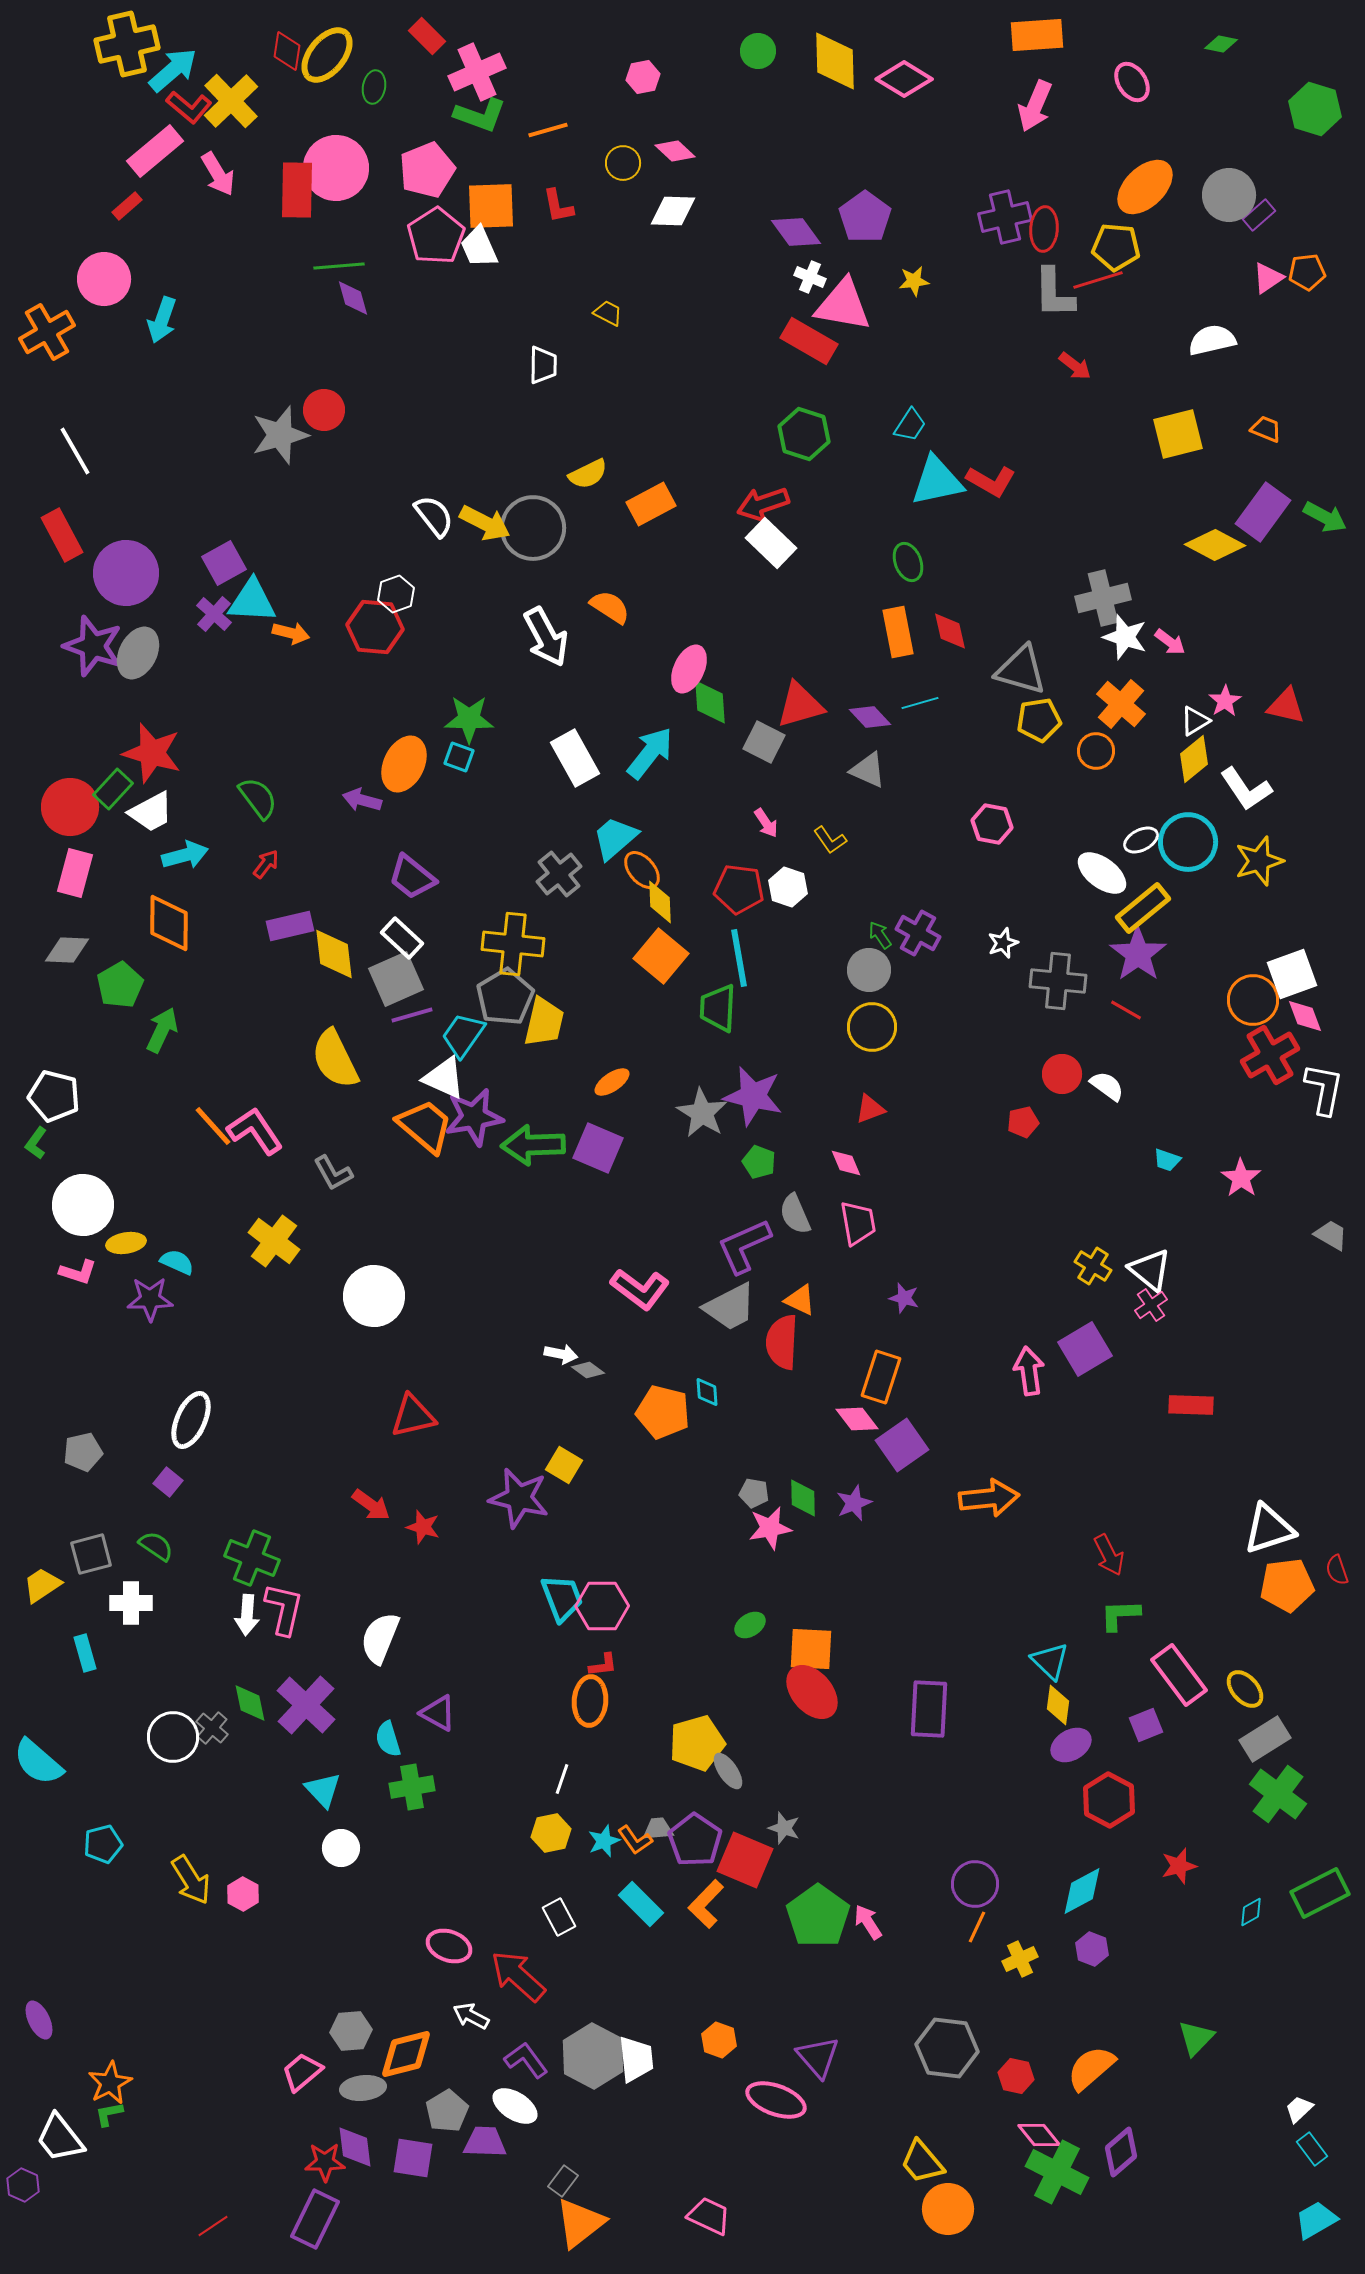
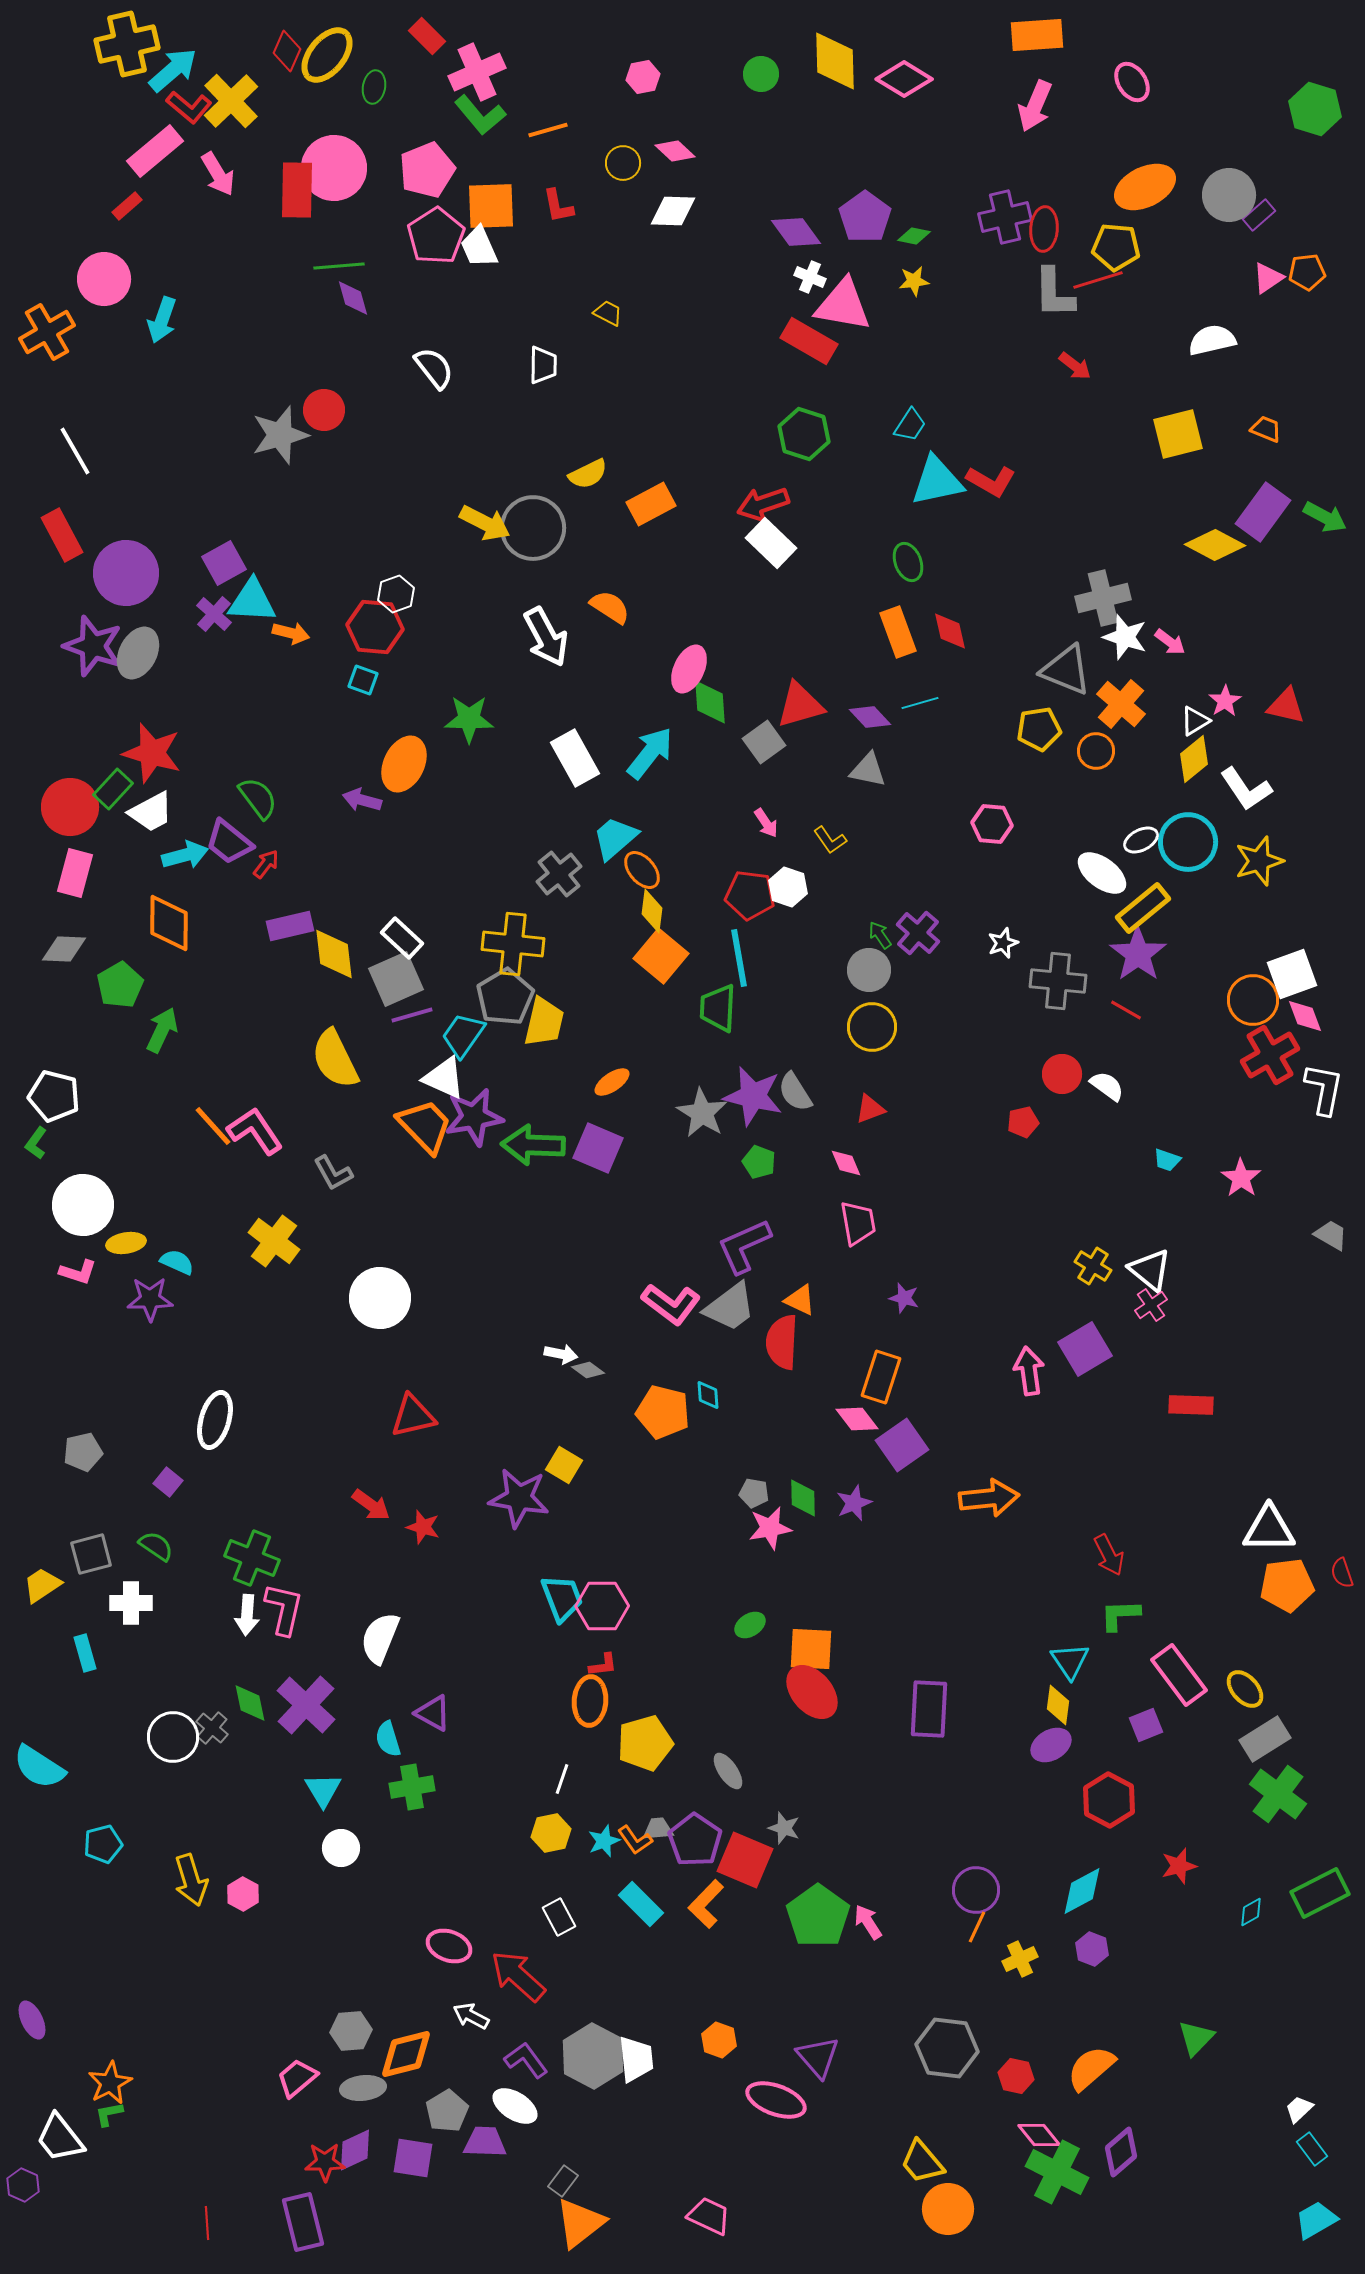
green diamond at (1221, 44): moved 307 px left, 192 px down
red diamond at (287, 51): rotated 15 degrees clockwise
green circle at (758, 51): moved 3 px right, 23 px down
green L-shape at (480, 115): rotated 30 degrees clockwise
pink circle at (336, 168): moved 2 px left
orange ellipse at (1145, 187): rotated 18 degrees clockwise
white semicircle at (434, 516): moved 148 px up
orange rectangle at (898, 632): rotated 9 degrees counterclockwise
gray triangle at (1021, 670): moved 45 px right; rotated 6 degrees clockwise
yellow pentagon at (1039, 720): moved 9 px down
gray square at (764, 742): rotated 27 degrees clockwise
cyan square at (459, 757): moved 96 px left, 77 px up
gray triangle at (868, 770): rotated 12 degrees counterclockwise
pink hexagon at (992, 824): rotated 6 degrees counterclockwise
purple trapezoid at (412, 877): moved 183 px left, 35 px up
red pentagon at (739, 889): moved 11 px right, 6 px down
yellow diamond at (660, 902): moved 8 px left, 9 px down; rotated 9 degrees clockwise
purple cross at (918, 933): rotated 12 degrees clockwise
gray diamond at (67, 950): moved 3 px left, 1 px up
orange trapezoid at (425, 1126): rotated 6 degrees clockwise
green arrow at (533, 1145): rotated 4 degrees clockwise
gray semicircle at (795, 1214): moved 122 px up; rotated 9 degrees counterclockwise
pink L-shape at (640, 1289): moved 31 px right, 15 px down
white circle at (374, 1296): moved 6 px right, 2 px down
gray trapezoid at (730, 1307): rotated 10 degrees counterclockwise
cyan diamond at (707, 1392): moved 1 px right, 3 px down
white ellipse at (191, 1420): moved 24 px right; rotated 8 degrees counterclockwise
purple star at (519, 1498): rotated 4 degrees counterclockwise
white triangle at (1269, 1529): rotated 18 degrees clockwise
red semicircle at (1337, 1570): moved 5 px right, 3 px down
cyan triangle at (1050, 1661): moved 20 px right; rotated 12 degrees clockwise
purple triangle at (438, 1713): moved 5 px left
yellow pentagon at (697, 1743): moved 52 px left
purple ellipse at (1071, 1745): moved 20 px left
cyan semicircle at (38, 1762): moved 1 px right, 5 px down; rotated 8 degrees counterclockwise
cyan triangle at (323, 1790): rotated 12 degrees clockwise
yellow arrow at (191, 1880): rotated 15 degrees clockwise
purple circle at (975, 1884): moved 1 px right, 6 px down
purple ellipse at (39, 2020): moved 7 px left
pink trapezoid at (302, 2072): moved 5 px left, 6 px down
purple diamond at (355, 2147): moved 3 px down; rotated 72 degrees clockwise
purple rectangle at (315, 2219): moved 12 px left, 3 px down; rotated 40 degrees counterclockwise
red line at (213, 2226): moved 6 px left, 3 px up; rotated 60 degrees counterclockwise
